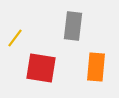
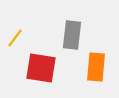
gray rectangle: moved 1 px left, 9 px down
